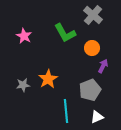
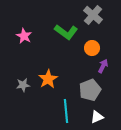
green L-shape: moved 1 px right, 1 px up; rotated 25 degrees counterclockwise
